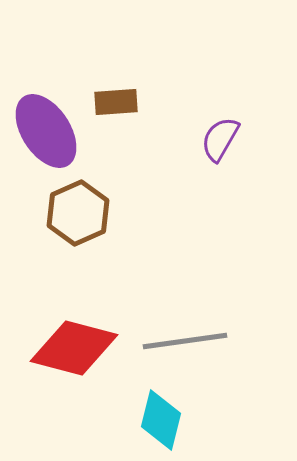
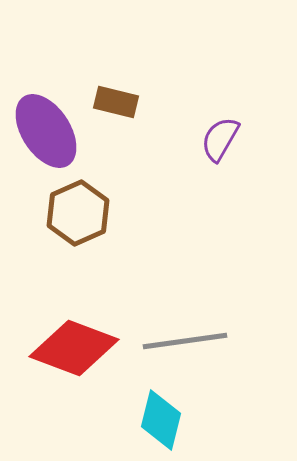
brown rectangle: rotated 18 degrees clockwise
red diamond: rotated 6 degrees clockwise
